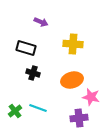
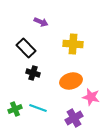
black rectangle: rotated 30 degrees clockwise
orange ellipse: moved 1 px left, 1 px down
green cross: moved 2 px up; rotated 16 degrees clockwise
purple cross: moved 5 px left; rotated 24 degrees counterclockwise
